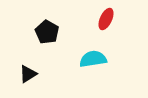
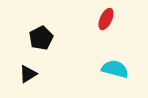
black pentagon: moved 6 px left, 6 px down; rotated 15 degrees clockwise
cyan semicircle: moved 22 px right, 10 px down; rotated 24 degrees clockwise
